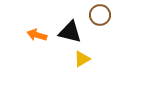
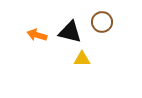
brown circle: moved 2 px right, 7 px down
yellow triangle: rotated 30 degrees clockwise
